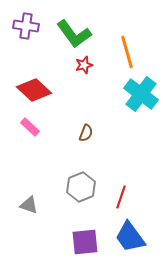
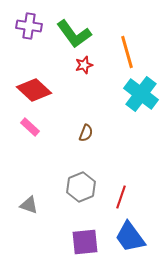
purple cross: moved 3 px right
